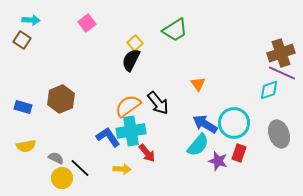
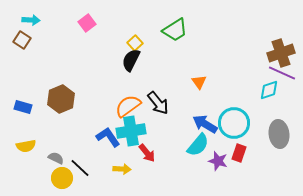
orange triangle: moved 1 px right, 2 px up
gray ellipse: rotated 12 degrees clockwise
